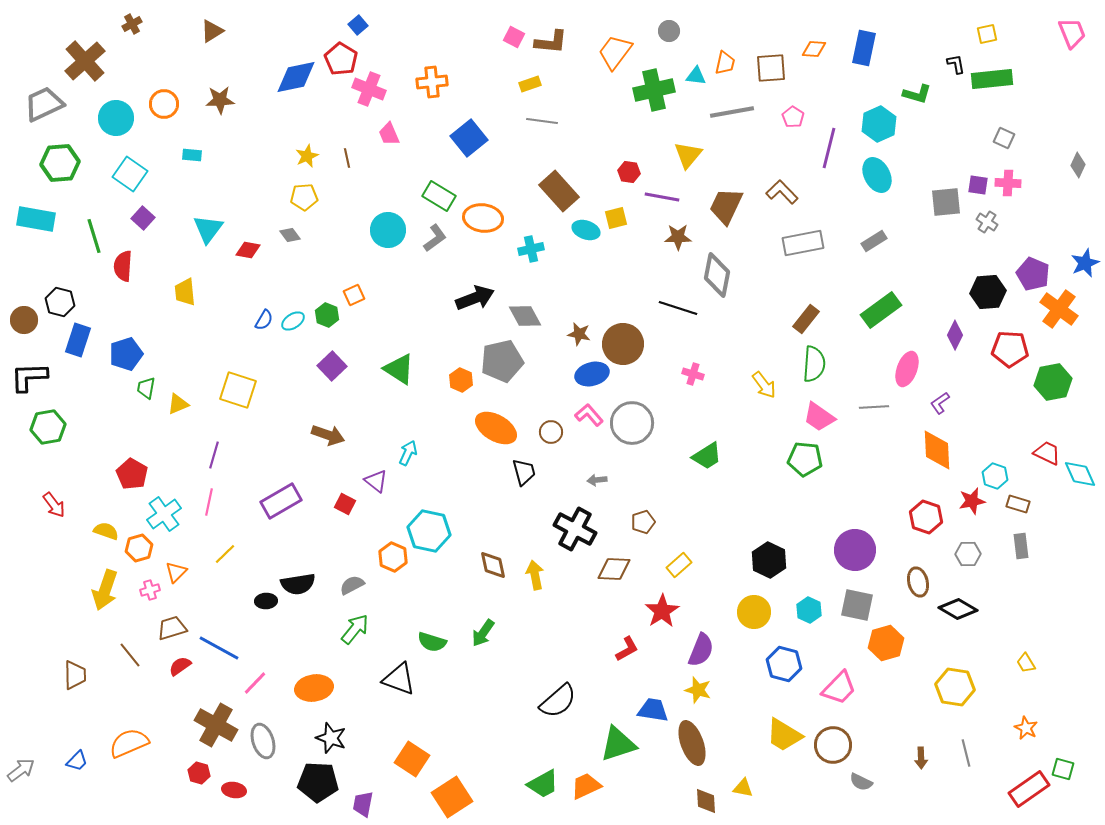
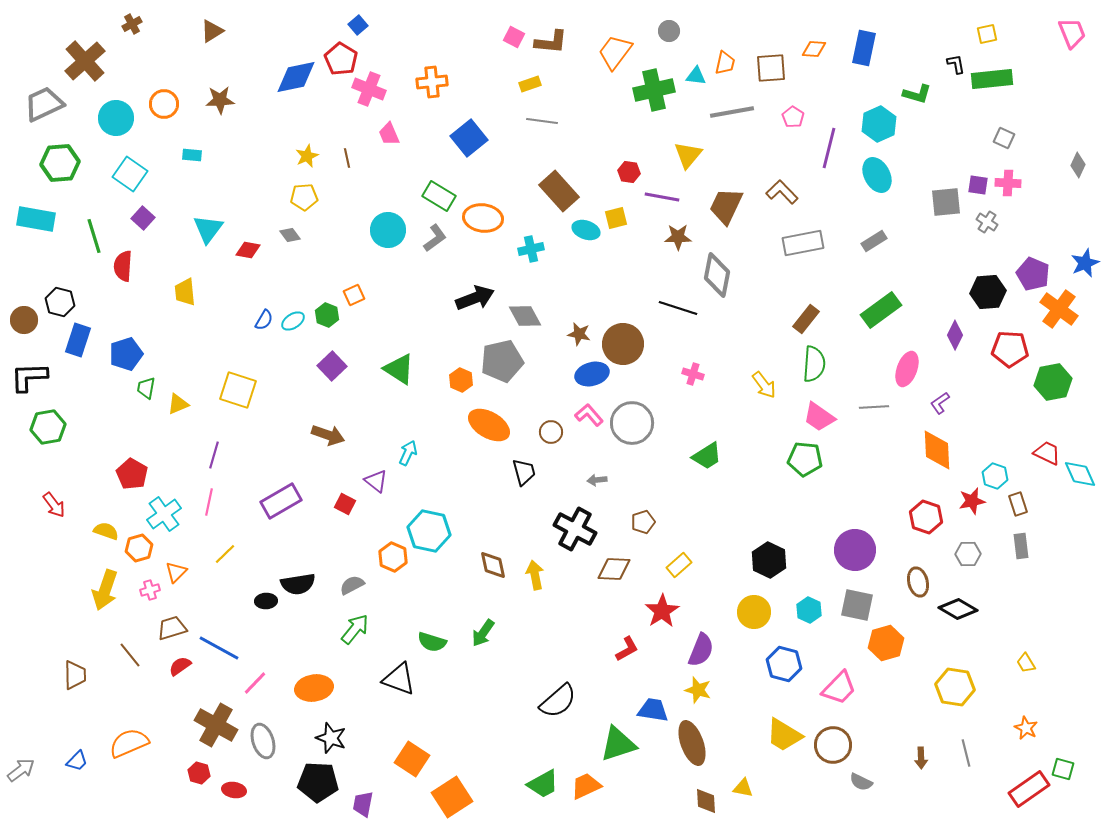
orange ellipse at (496, 428): moved 7 px left, 3 px up
brown rectangle at (1018, 504): rotated 55 degrees clockwise
